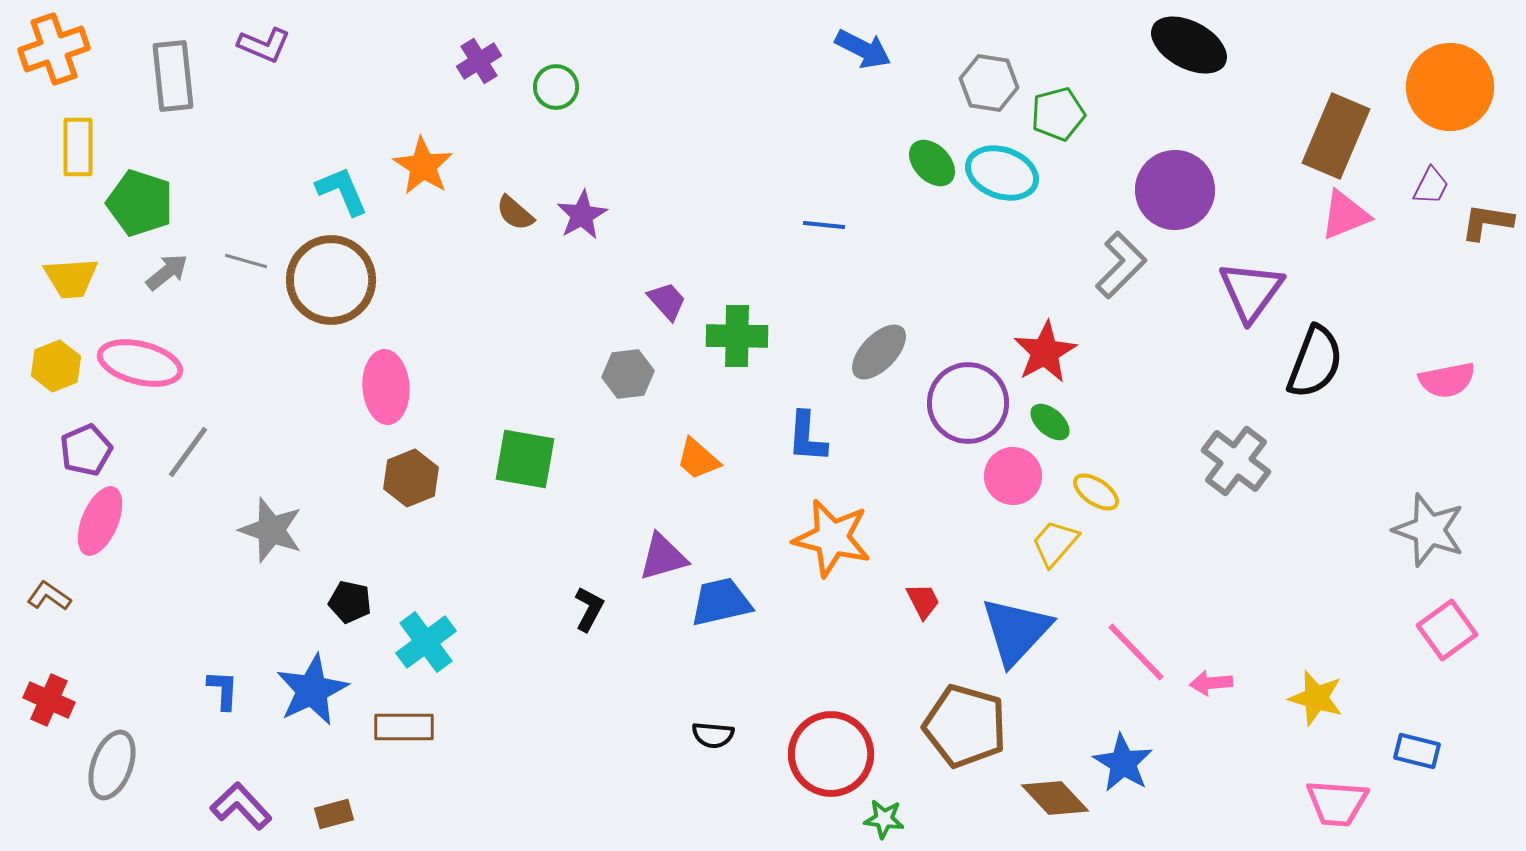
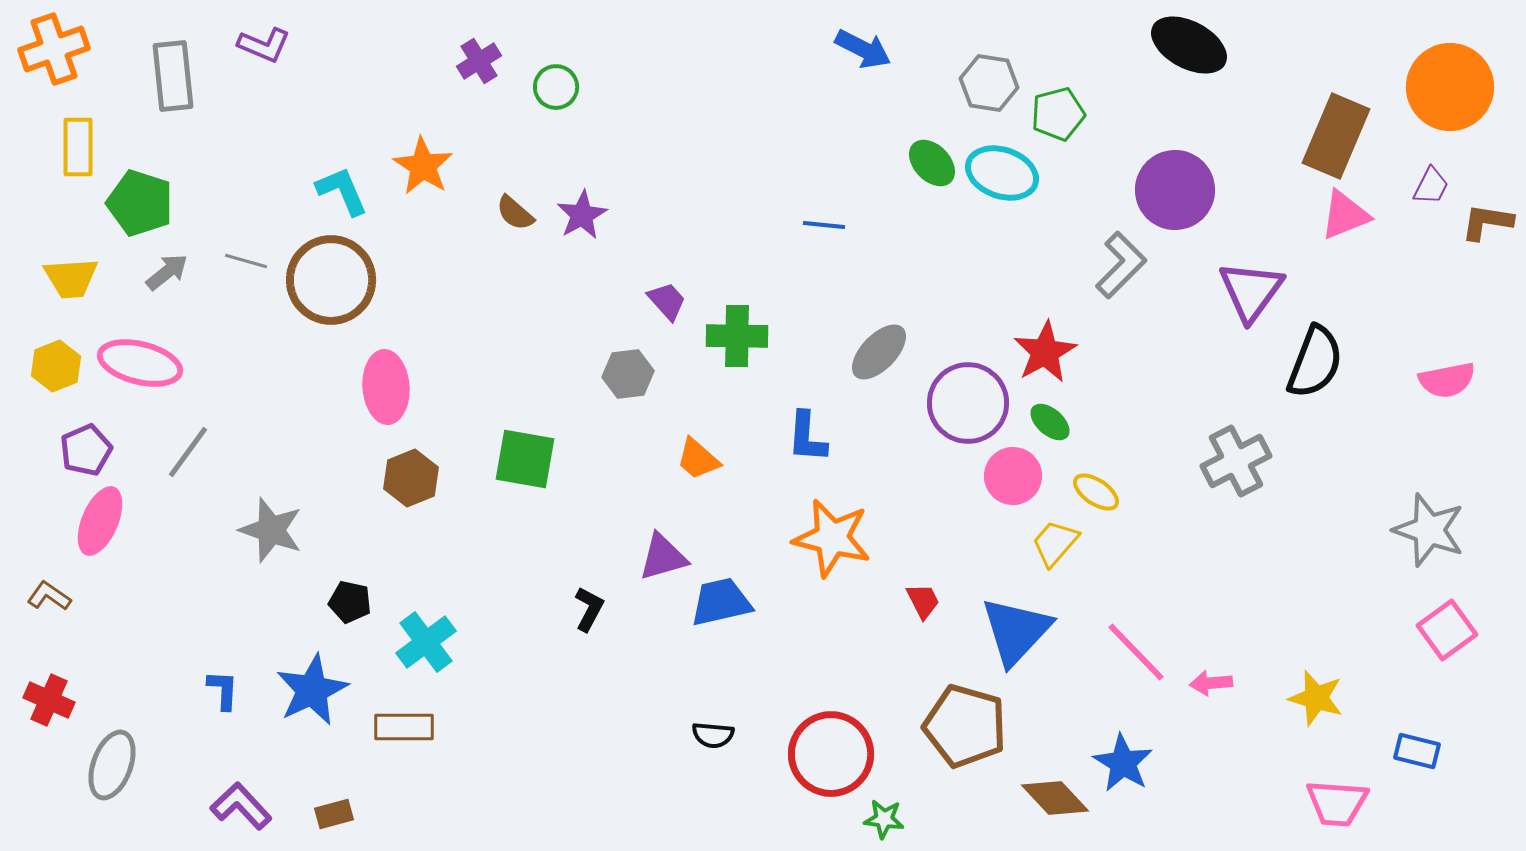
gray cross at (1236, 461): rotated 26 degrees clockwise
